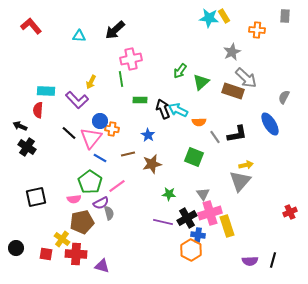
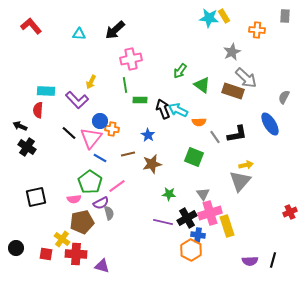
cyan triangle at (79, 36): moved 2 px up
green line at (121, 79): moved 4 px right, 6 px down
green triangle at (201, 82): moved 1 px right, 3 px down; rotated 42 degrees counterclockwise
